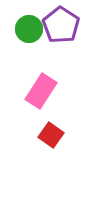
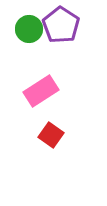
pink rectangle: rotated 24 degrees clockwise
